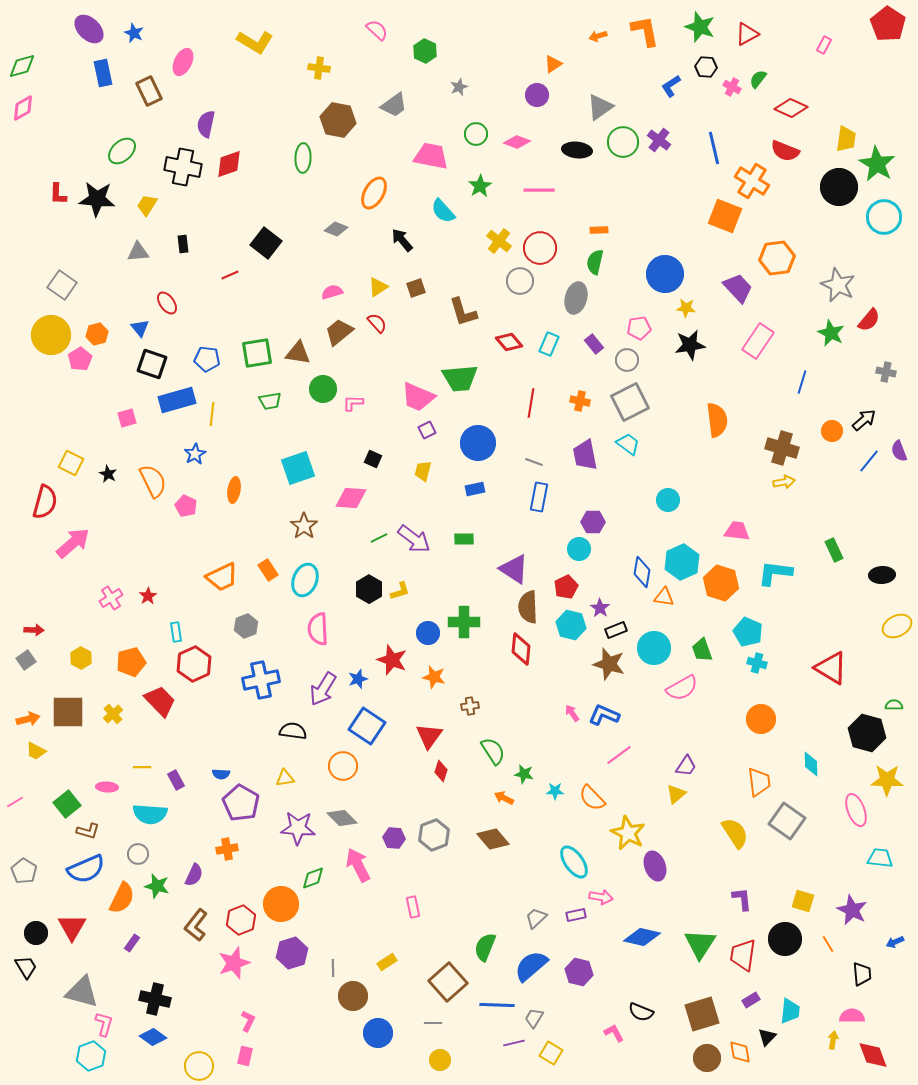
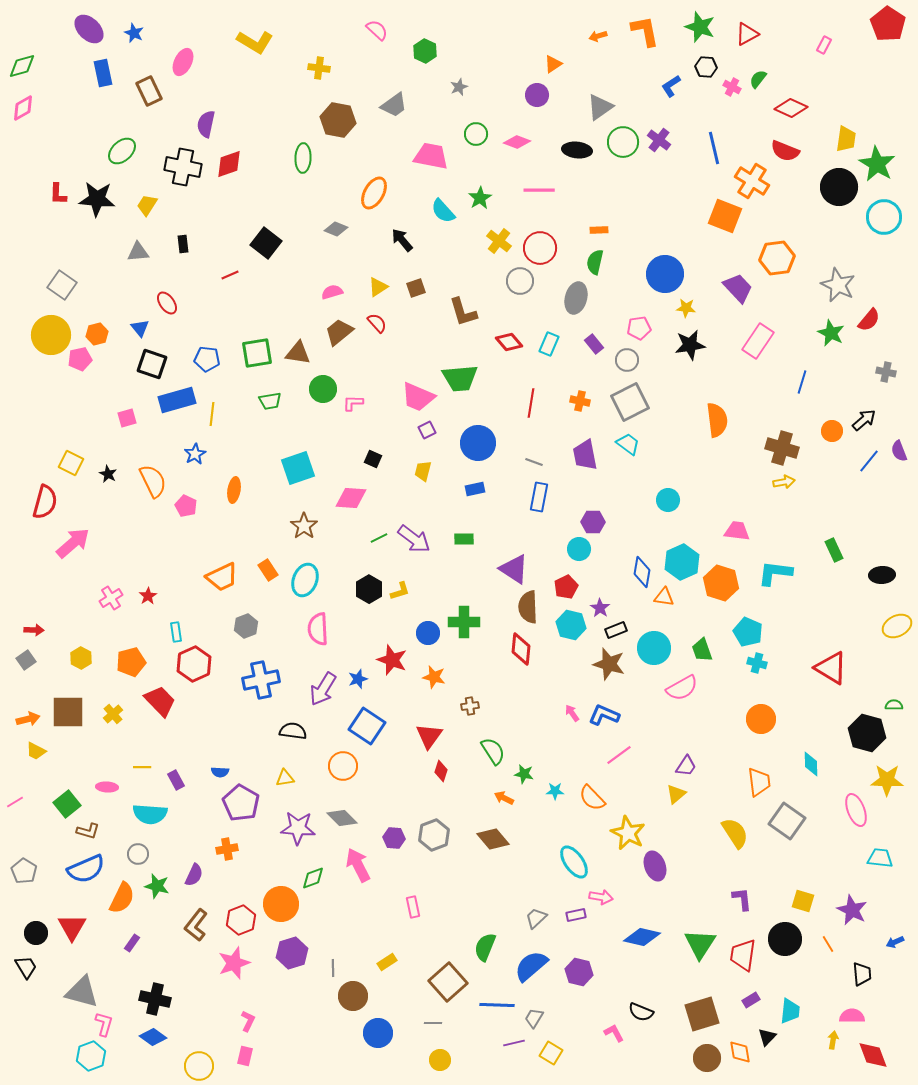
green star at (480, 186): moved 12 px down
pink pentagon at (80, 359): rotated 20 degrees clockwise
blue semicircle at (221, 774): moved 1 px left, 2 px up
